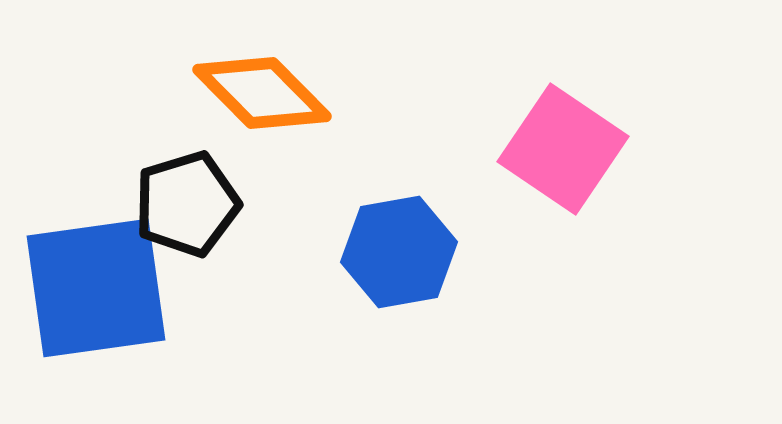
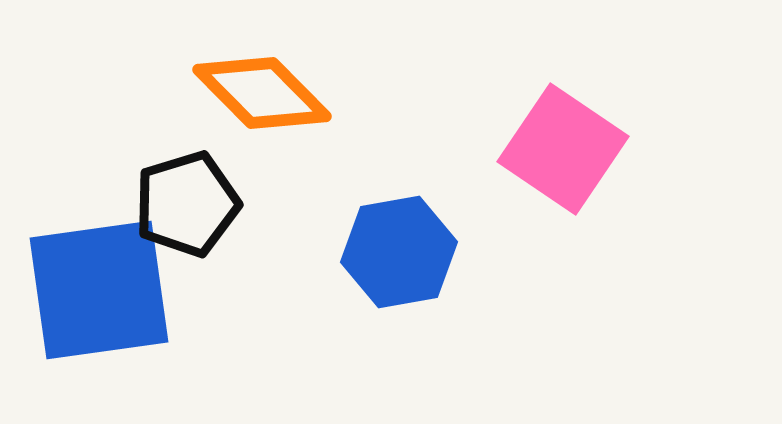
blue square: moved 3 px right, 2 px down
